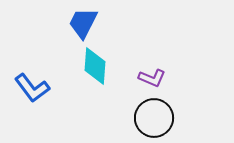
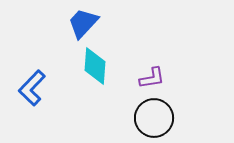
blue trapezoid: rotated 16 degrees clockwise
purple L-shape: rotated 32 degrees counterclockwise
blue L-shape: rotated 81 degrees clockwise
